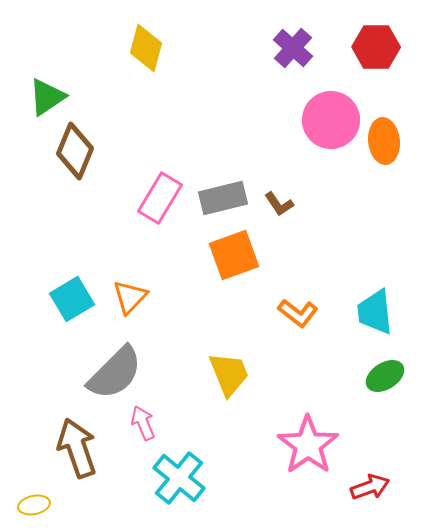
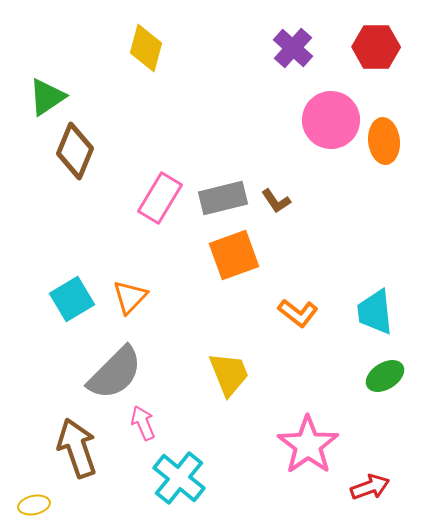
brown L-shape: moved 3 px left, 3 px up
